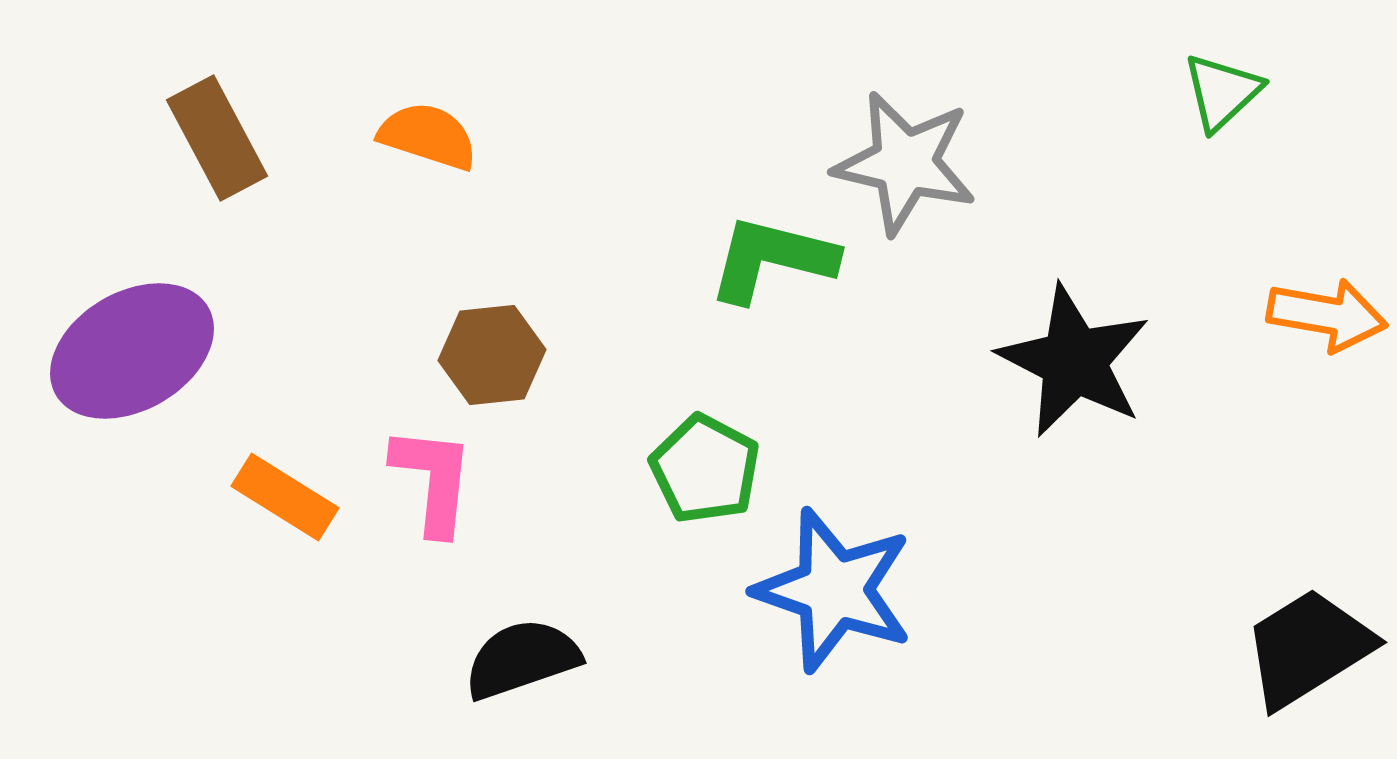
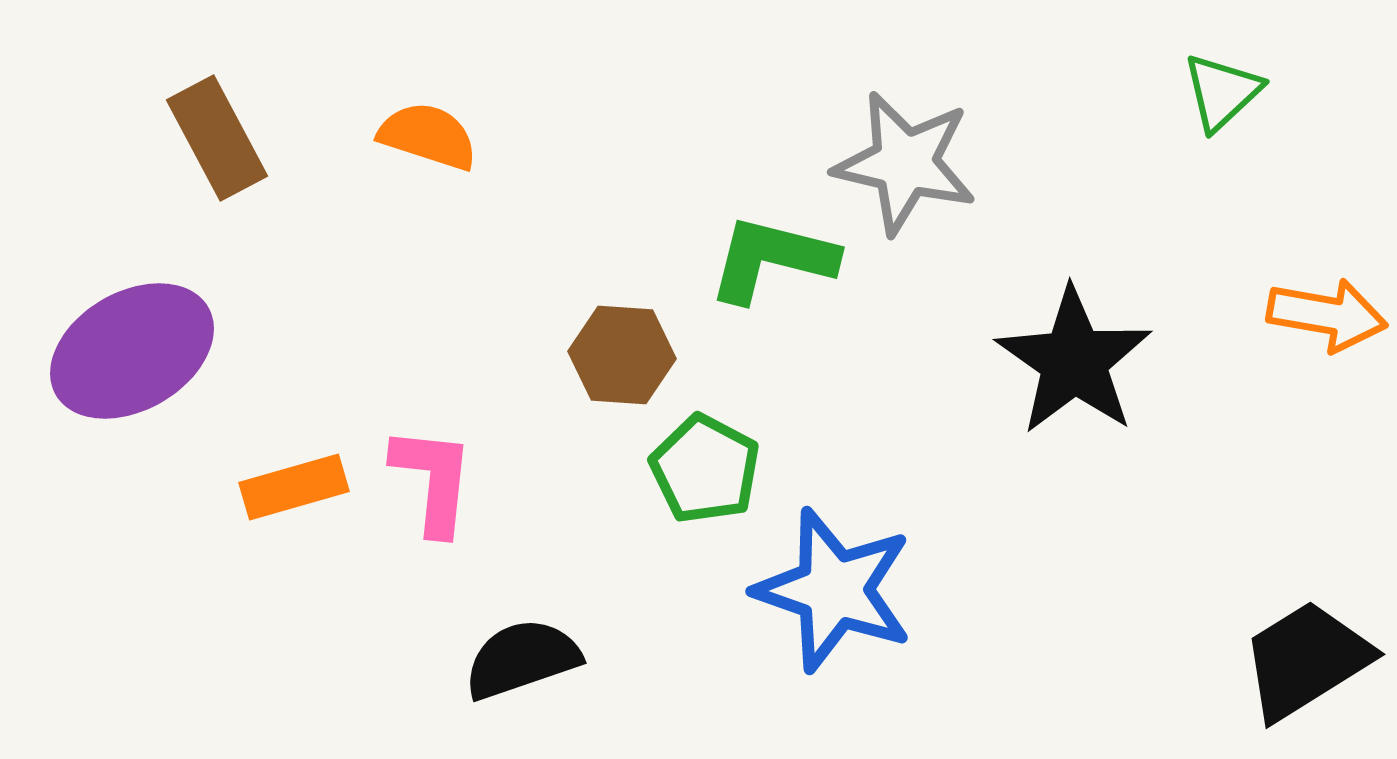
brown hexagon: moved 130 px right; rotated 10 degrees clockwise
black star: rotated 8 degrees clockwise
orange rectangle: moved 9 px right, 10 px up; rotated 48 degrees counterclockwise
black trapezoid: moved 2 px left, 12 px down
